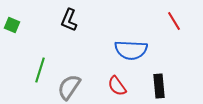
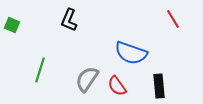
red line: moved 1 px left, 2 px up
blue semicircle: moved 3 px down; rotated 16 degrees clockwise
gray semicircle: moved 18 px right, 8 px up
